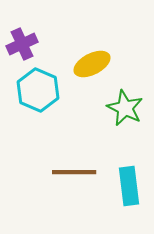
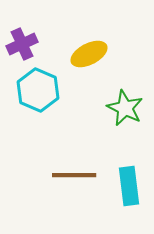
yellow ellipse: moved 3 px left, 10 px up
brown line: moved 3 px down
